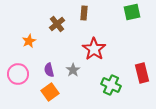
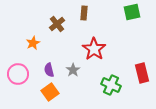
orange star: moved 4 px right, 2 px down
